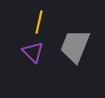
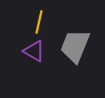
purple triangle: moved 1 px right, 1 px up; rotated 15 degrees counterclockwise
